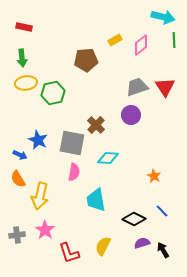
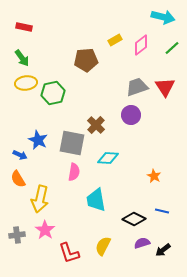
green line: moved 2 px left, 8 px down; rotated 49 degrees clockwise
green arrow: rotated 30 degrees counterclockwise
yellow arrow: moved 3 px down
blue line: rotated 32 degrees counterclockwise
black arrow: rotated 98 degrees counterclockwise
